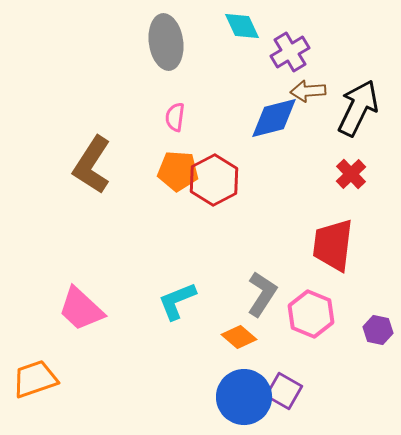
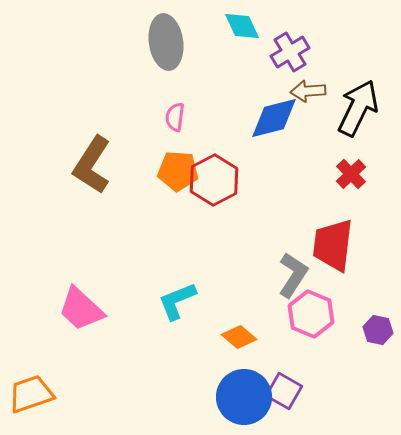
gray L-shape: moved 31 px right, 19 px up
orange trapezoid: moved 4 px left, 15 px down
